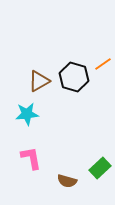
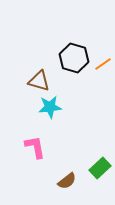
black hexagon: moved 19 px up
brown triangle: rotated 45 degrees clockwise
cyan star: moved 23 px right, 7 px up
pink L-shape: moved 4 px right, 11 px up
brown semicircle: rotated 54 degrees counterclockwise
